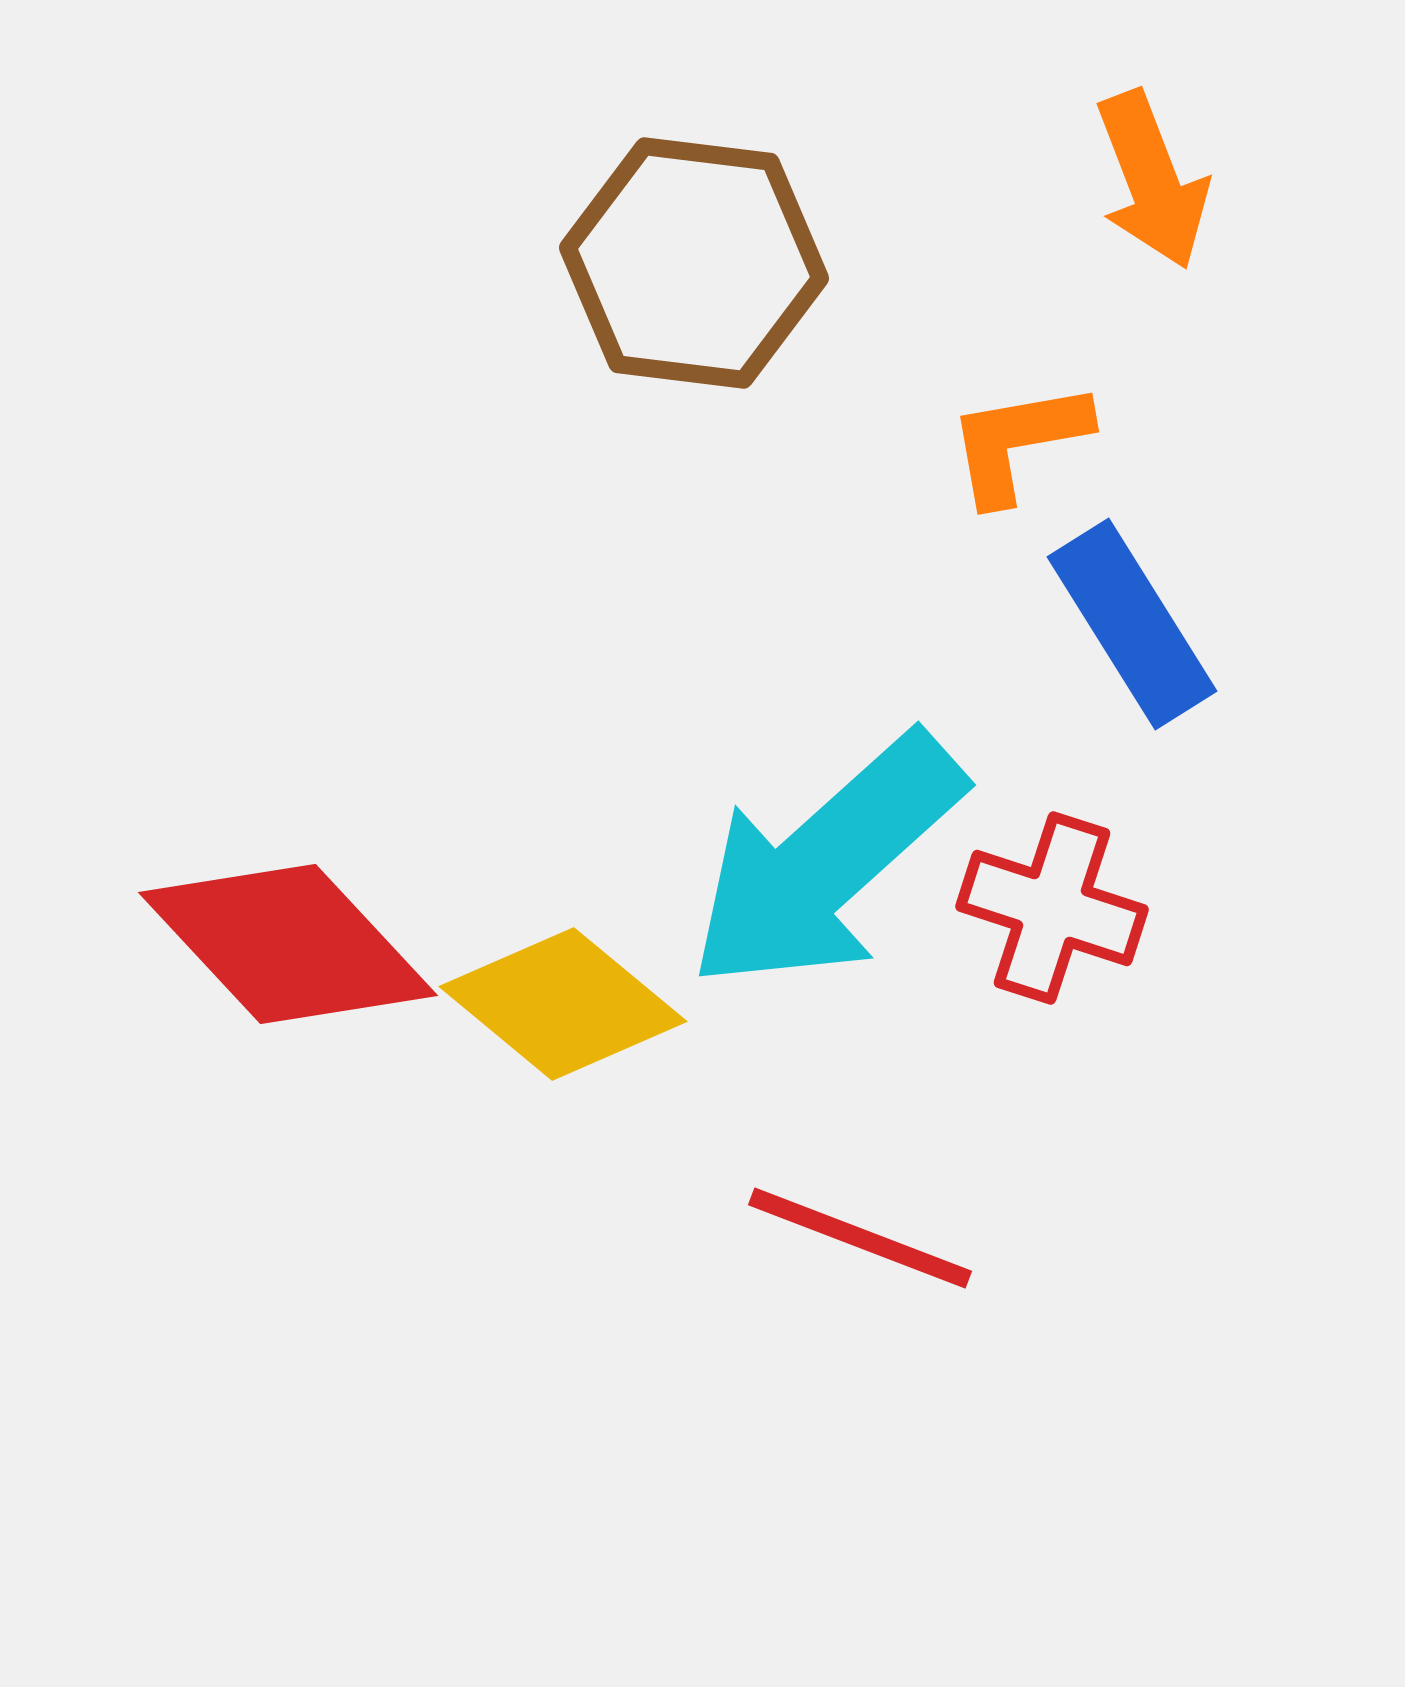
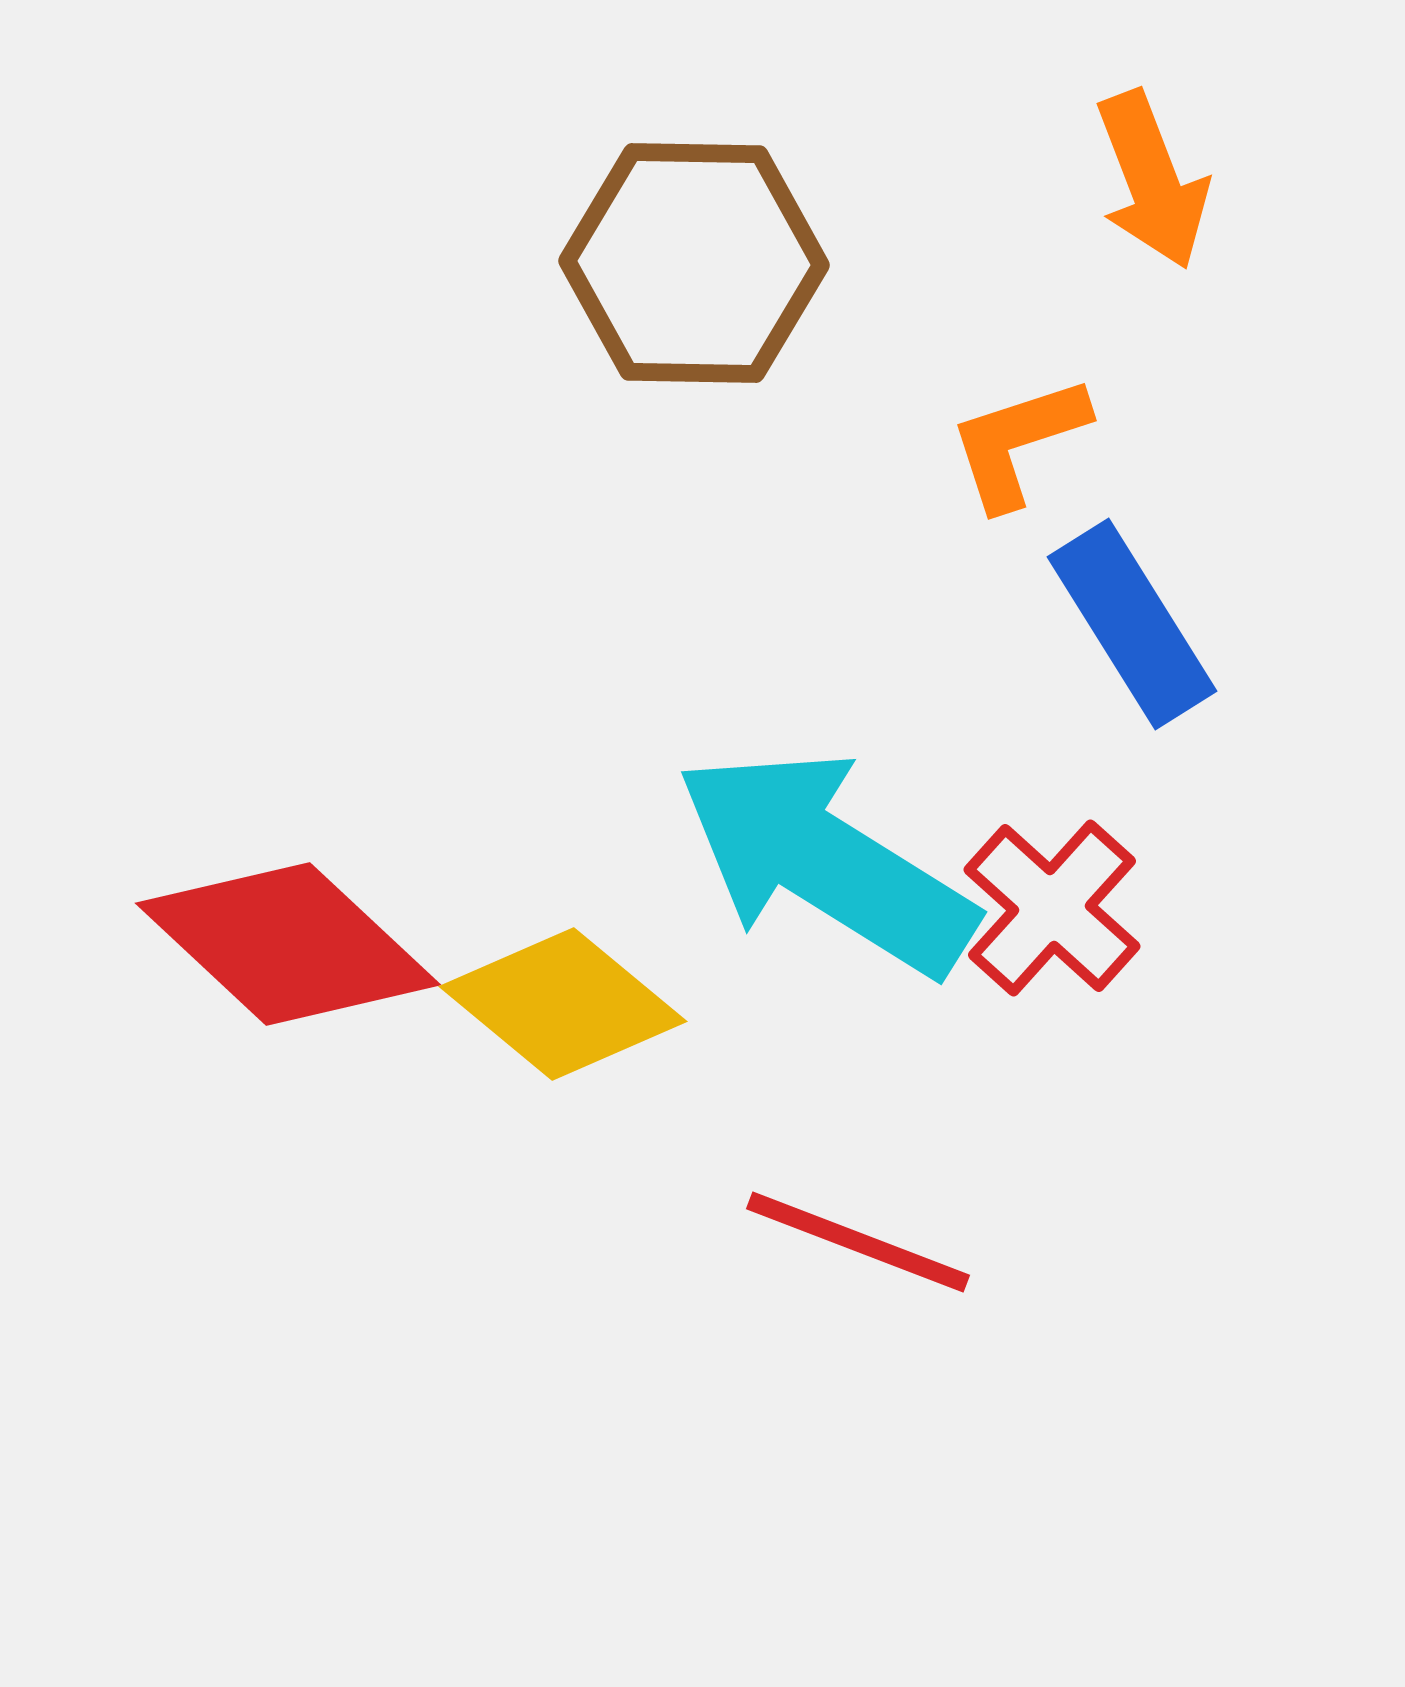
brown hexagon: rotated 6 degrees counterclockwise
orange L-shape: rotated 8 degrees counterclockwise
cyan arrow: rotated 74 degrees clockwise
red cross: rotated 24 degrees clockwise
red diamond: rotated 4 degrees counterclockwise
red line: moved 2 px left, 4 px down
